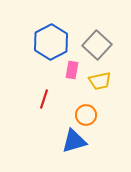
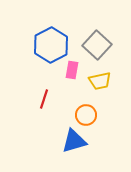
blue hexagon: moved 3 px down
